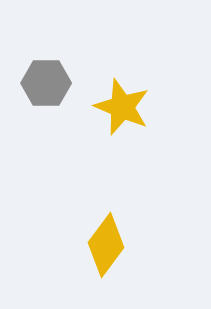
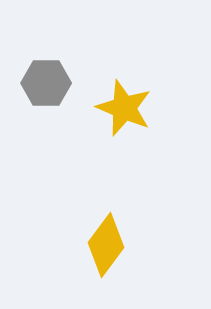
yellow star: moved 2 px right, 1 px down
